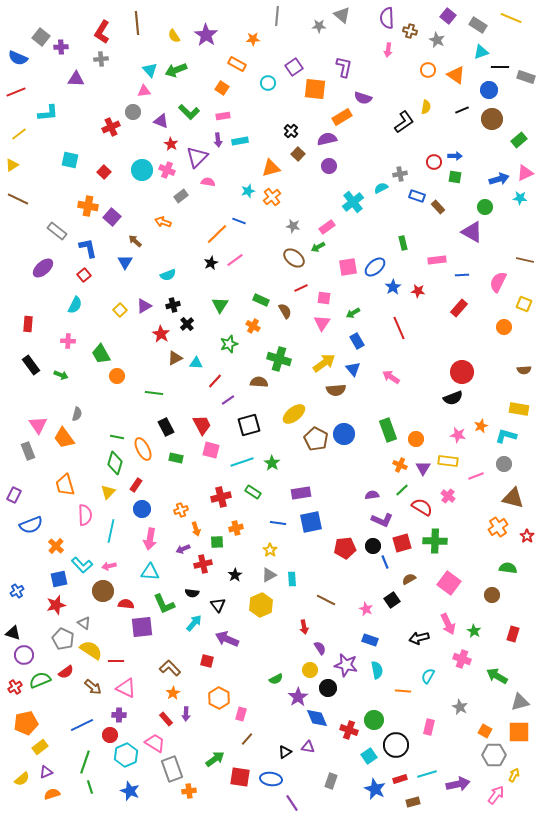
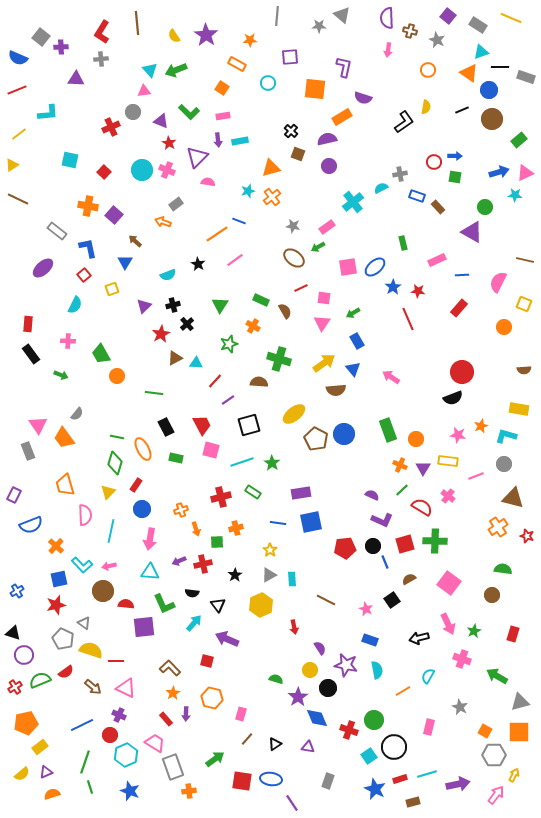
orange star at (253, 39): moved 3 px left, 1 px down
purple square at (294, 67): moved 4 px left, 10 px up; rotated 30 degrees clockwise
orange triangle at (456, 75): moved 13 px right, 2 px up
red line at (16, 92): moved 1 px right, 2 px up
red star at (171, 144): moved 2 px left, 1 px up
brown square at (298, 154): rotated 24 degrees counterclockwise
blue arrow at (499, 179): moved 7 px up
gray rectangle at (181, 196): moved 5 px left, 8 px down
cyan star at (520, 198): moved 5 px left, 3 px up
purple square at (112, 217): moved 2 px right, 2 px up
orange line at (217, 234): rotated 10 degrees clockwise
pink rectangle at (437, 260): rotated 18 degrees counterclockwise
black star at (211, 263): moved 13 px left, 1 px down; rotated 16 degrees counterclockwise
purple triangle at (144, 306): rotated 14 degrees counterclockwise
yellow square at (120, 310): moved 8 px left, 21 px up; rotated 24 degrees clockwise
red line at (399, 328): moved 9 px right, 9 px up
red star at (161, 334): rotated 12 degrees clockwise
black rectangle at (31, 365): moved 11 px up
gray semicircle at (77, 414): rotated 24 degrees clockwise
purple semicircle at (372, 495): rotated 32 degrees clockwise
red star at (527, 536): rotated 16 degrees counterclockwise
red square at (402, 543): moved 3 px right, 1 px down
purple arrow at (183, 549): moved 4 px left, 12 px down
green semicircle at (508, 568): moved 5 px left, 1 px down
purple square at (142, 627): moved 2 px right
red arrow at (304, 627): moved 10 px left
green star at (474, 631): rotated 16 degrees clockwise
yellow semicircle at (91, 650): rotated 15 degrees counterclockwise
green semicircle at (276, 679): rotated 136 degrees counterclockwise
orange line at (403, 691): rotated 35 degrees counterclockwise
orange hexagon at (219, 698): moved 7 px left; rotated 15 degrees counterclockwise
purple cross at (119, 715): rotated 24 degrees clockwise
black circle at (396, 745): moved 2 px left, 2 px down
black triangle at (285, 752): moved 10 px left, 8 px up
gray rectangle at (172, 769): moved 1 px right, 2 px up
red square at (240, 777): moved 2 px right, 4 px down
yellow semicircle at (22, 779): moved 5 px up
gray rectangle at (331, 781): moved 3 px left
